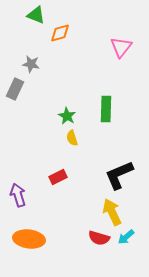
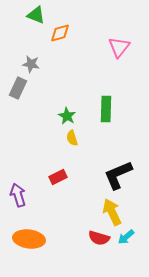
pink triangle: moved 2 px left
gray rectangle: moved 3 px right, 1 px up
black L-shape: moved 1 px left
